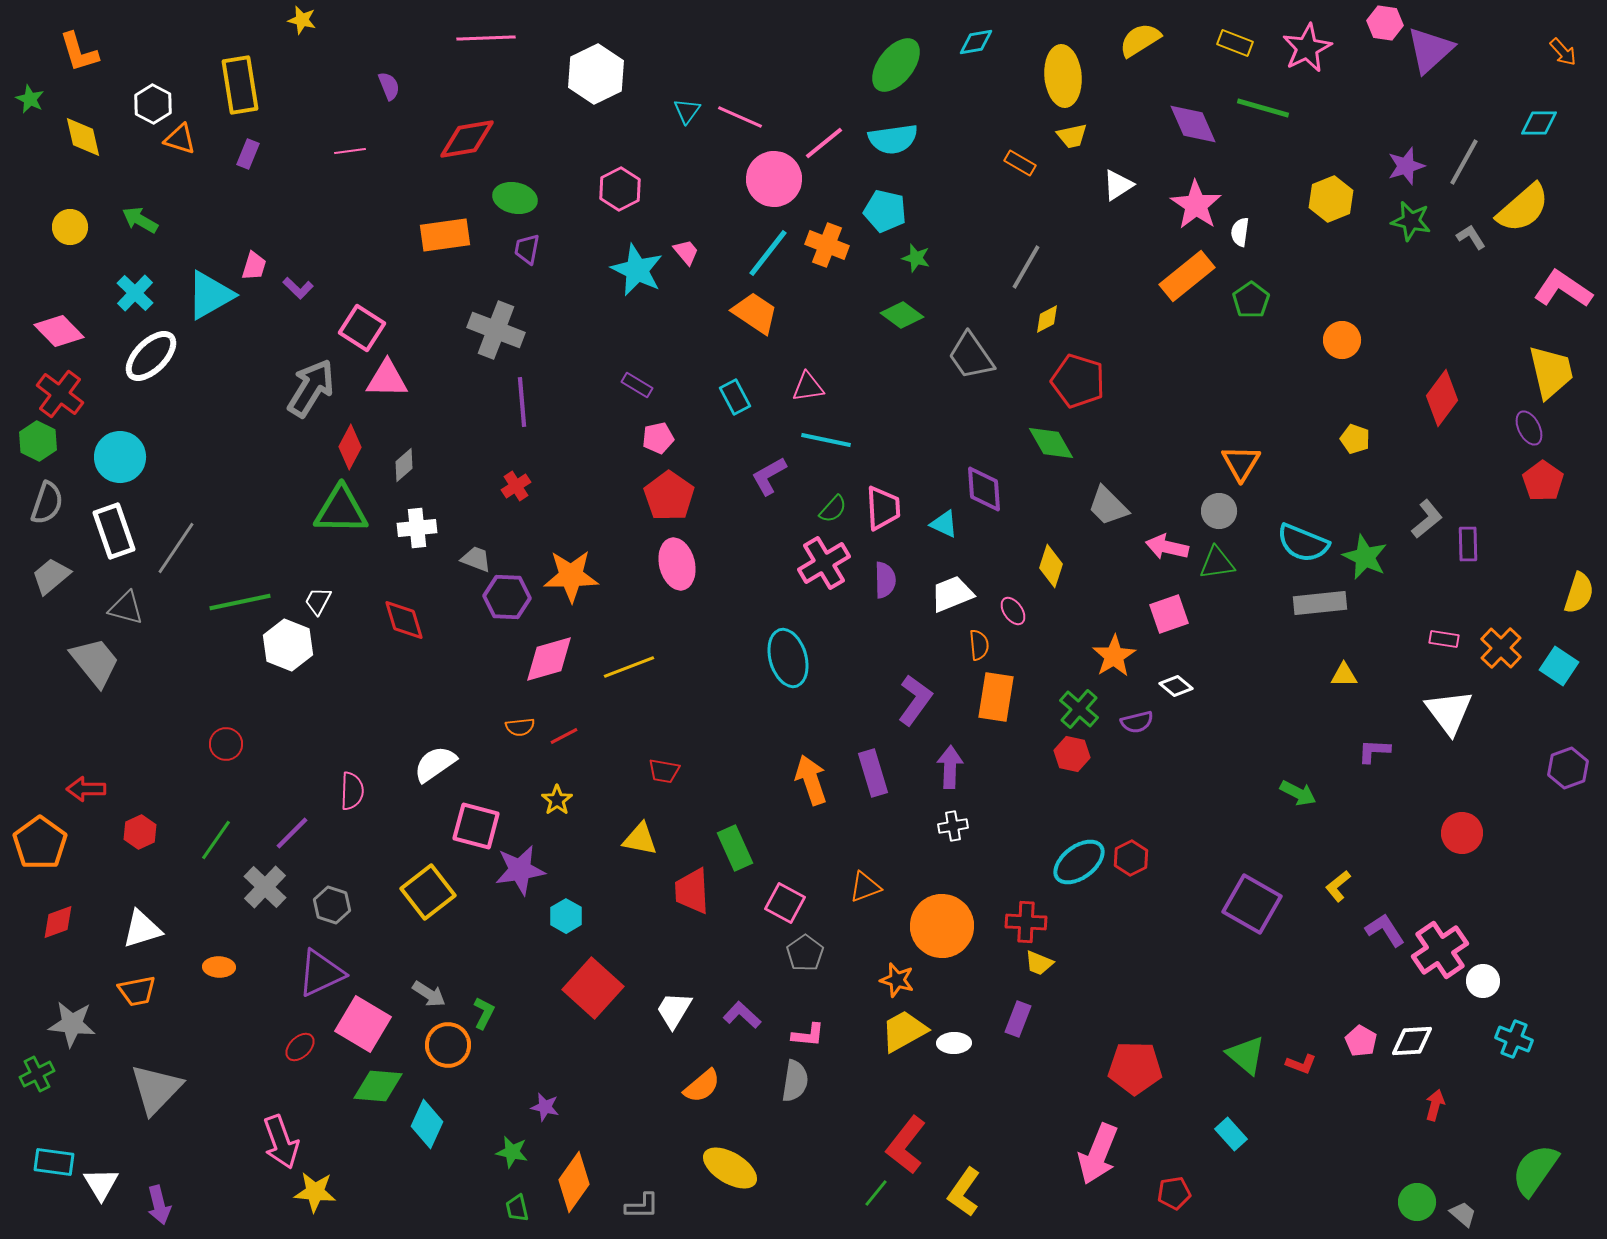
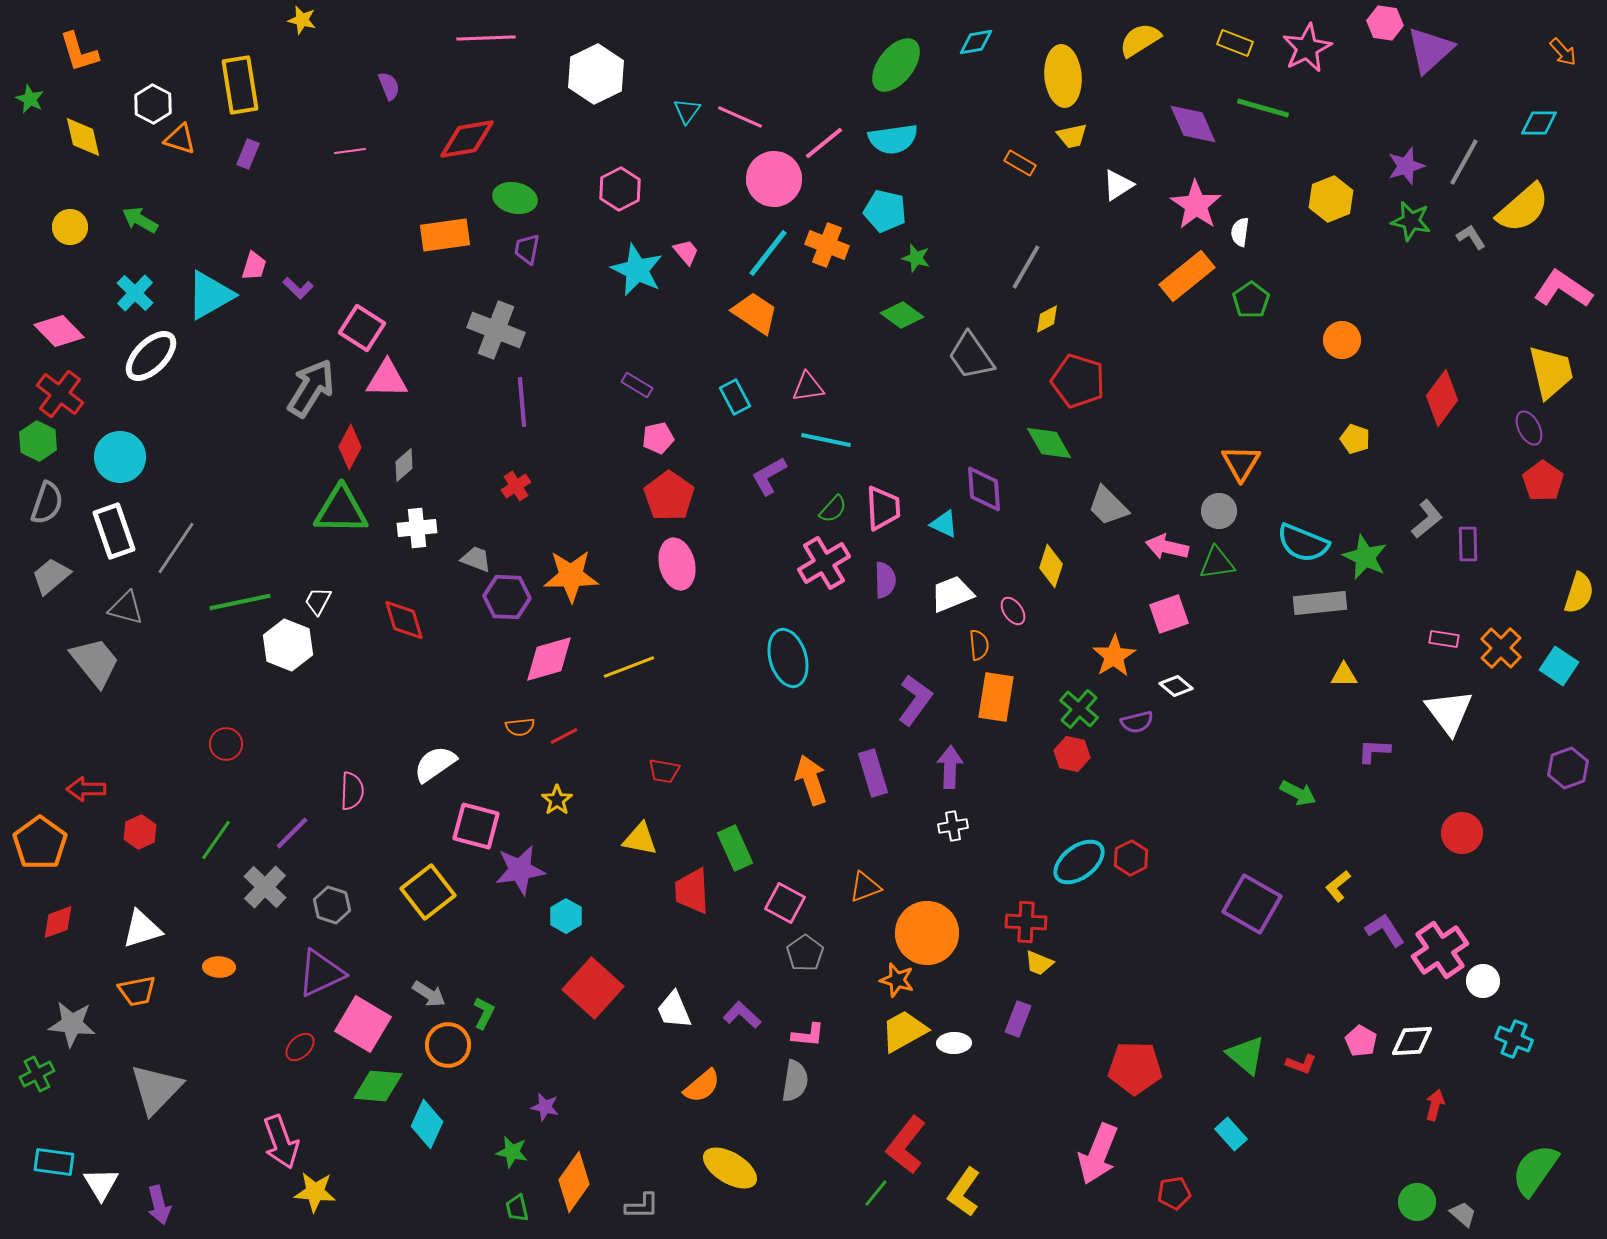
green diamond at (1051, 443): moved 2 px left
orange circle at (942, 926): moved 15 px left, 7 px down
white trapezoid at (674, 1010): rotated 54 degrees counterclockwise
